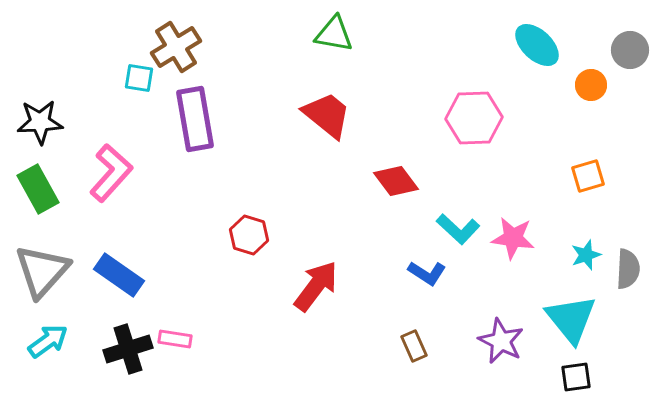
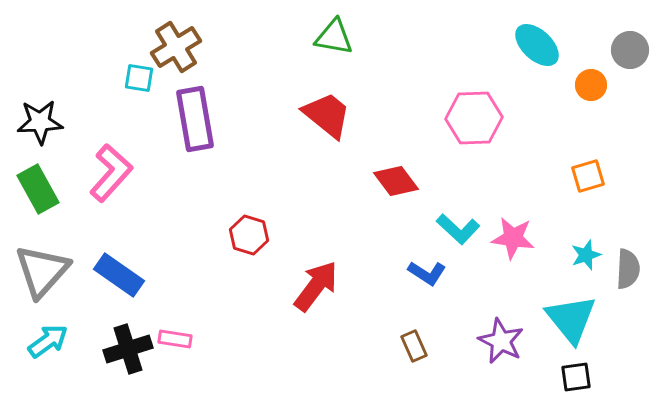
green triangle: moved 3 px down
